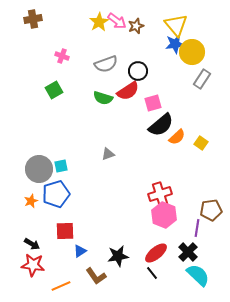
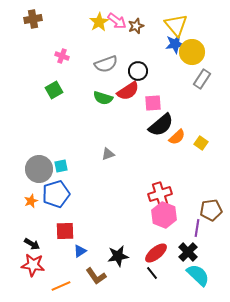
pink square: rotated 12 degrees clockwise
